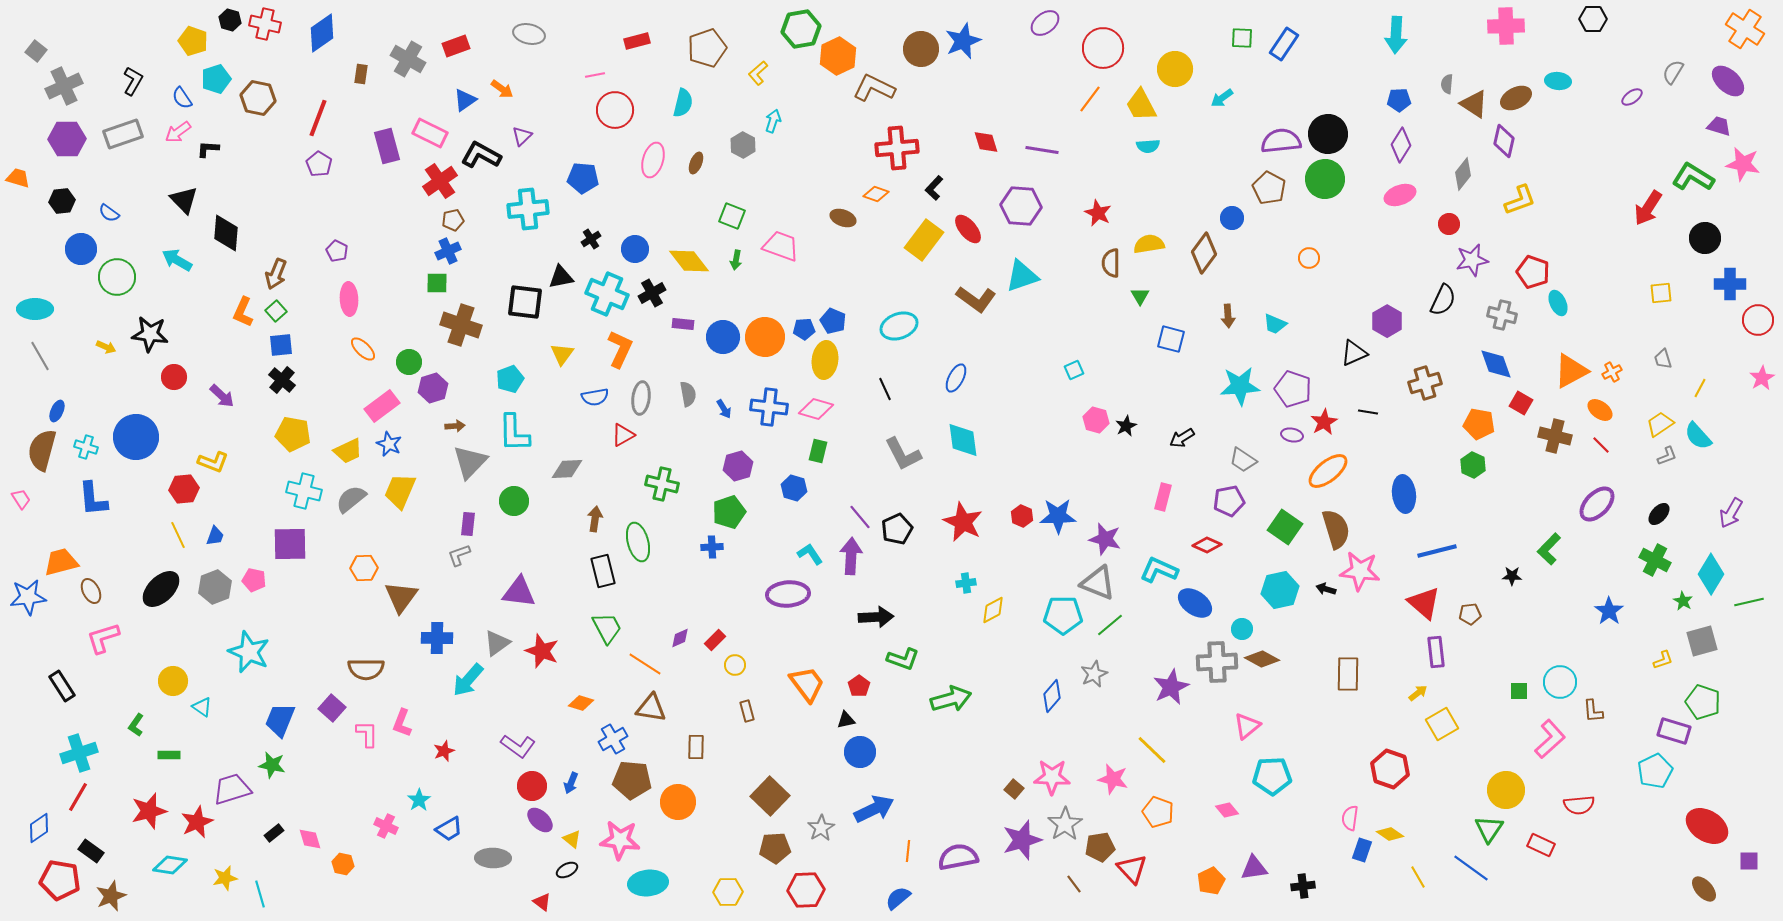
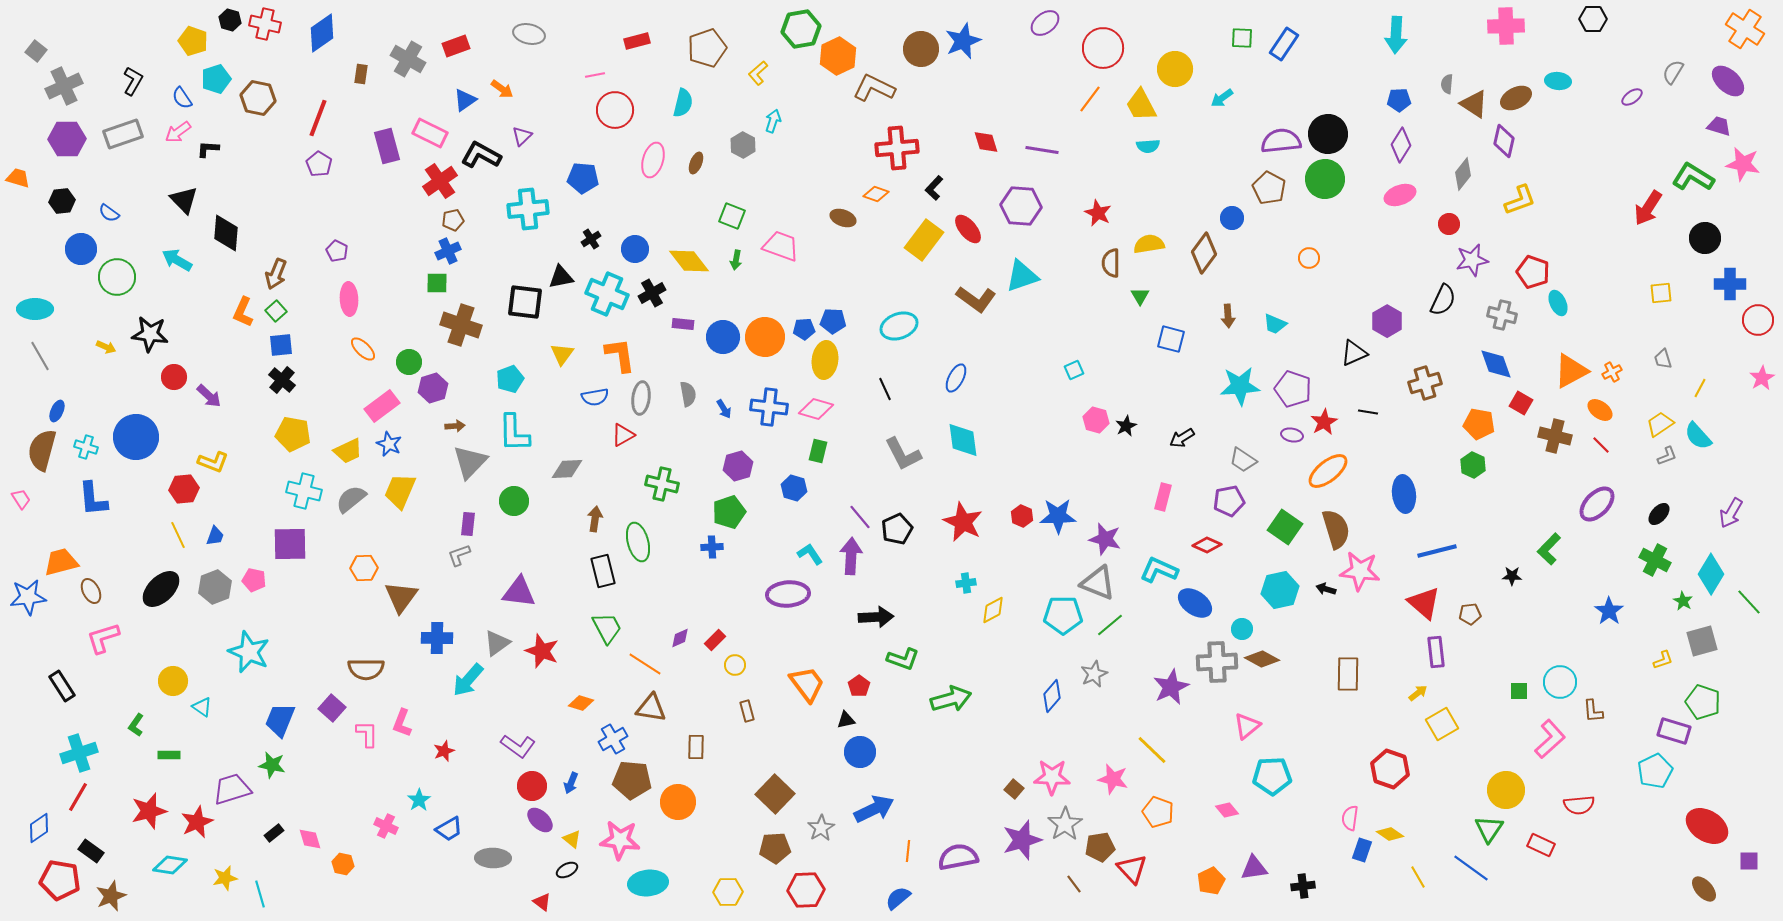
blue pentagon at (833, 321): rotated 20 degrees counterclockwise
orange L-shape at (620, 349): moved 6 px down; rotated 33 degrees counterclockwise
purple arrow at (222, 396): moved 13 px left
green line at (1749, 602): rotated 60 degrees clockwise
brown square at (770, 796): moved 5 px right, 2 px up
